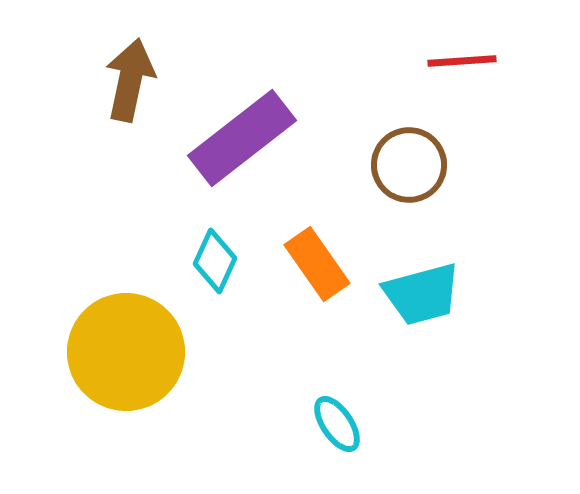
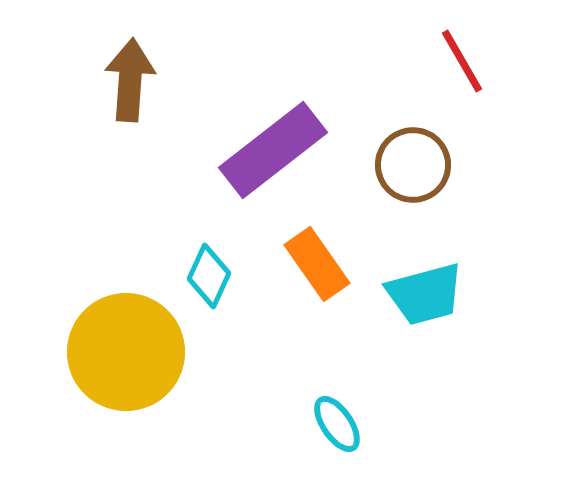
red line: rotated 64 degrees clockwise
brown arrow: rotated 8 degrees counterclockwise
purple rectangle: moved 31 px right, 12 px down
brown circle: moved 4 px right
cyan diamond: moved 6 px left, 15 px down
cyan trapezoid: moved 3 px right
